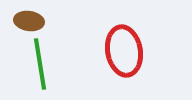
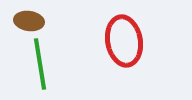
red ellipse: moved 10 px up
